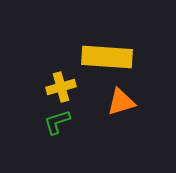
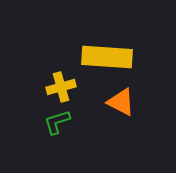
orange triangle: rotated 44 degrees clockwise
